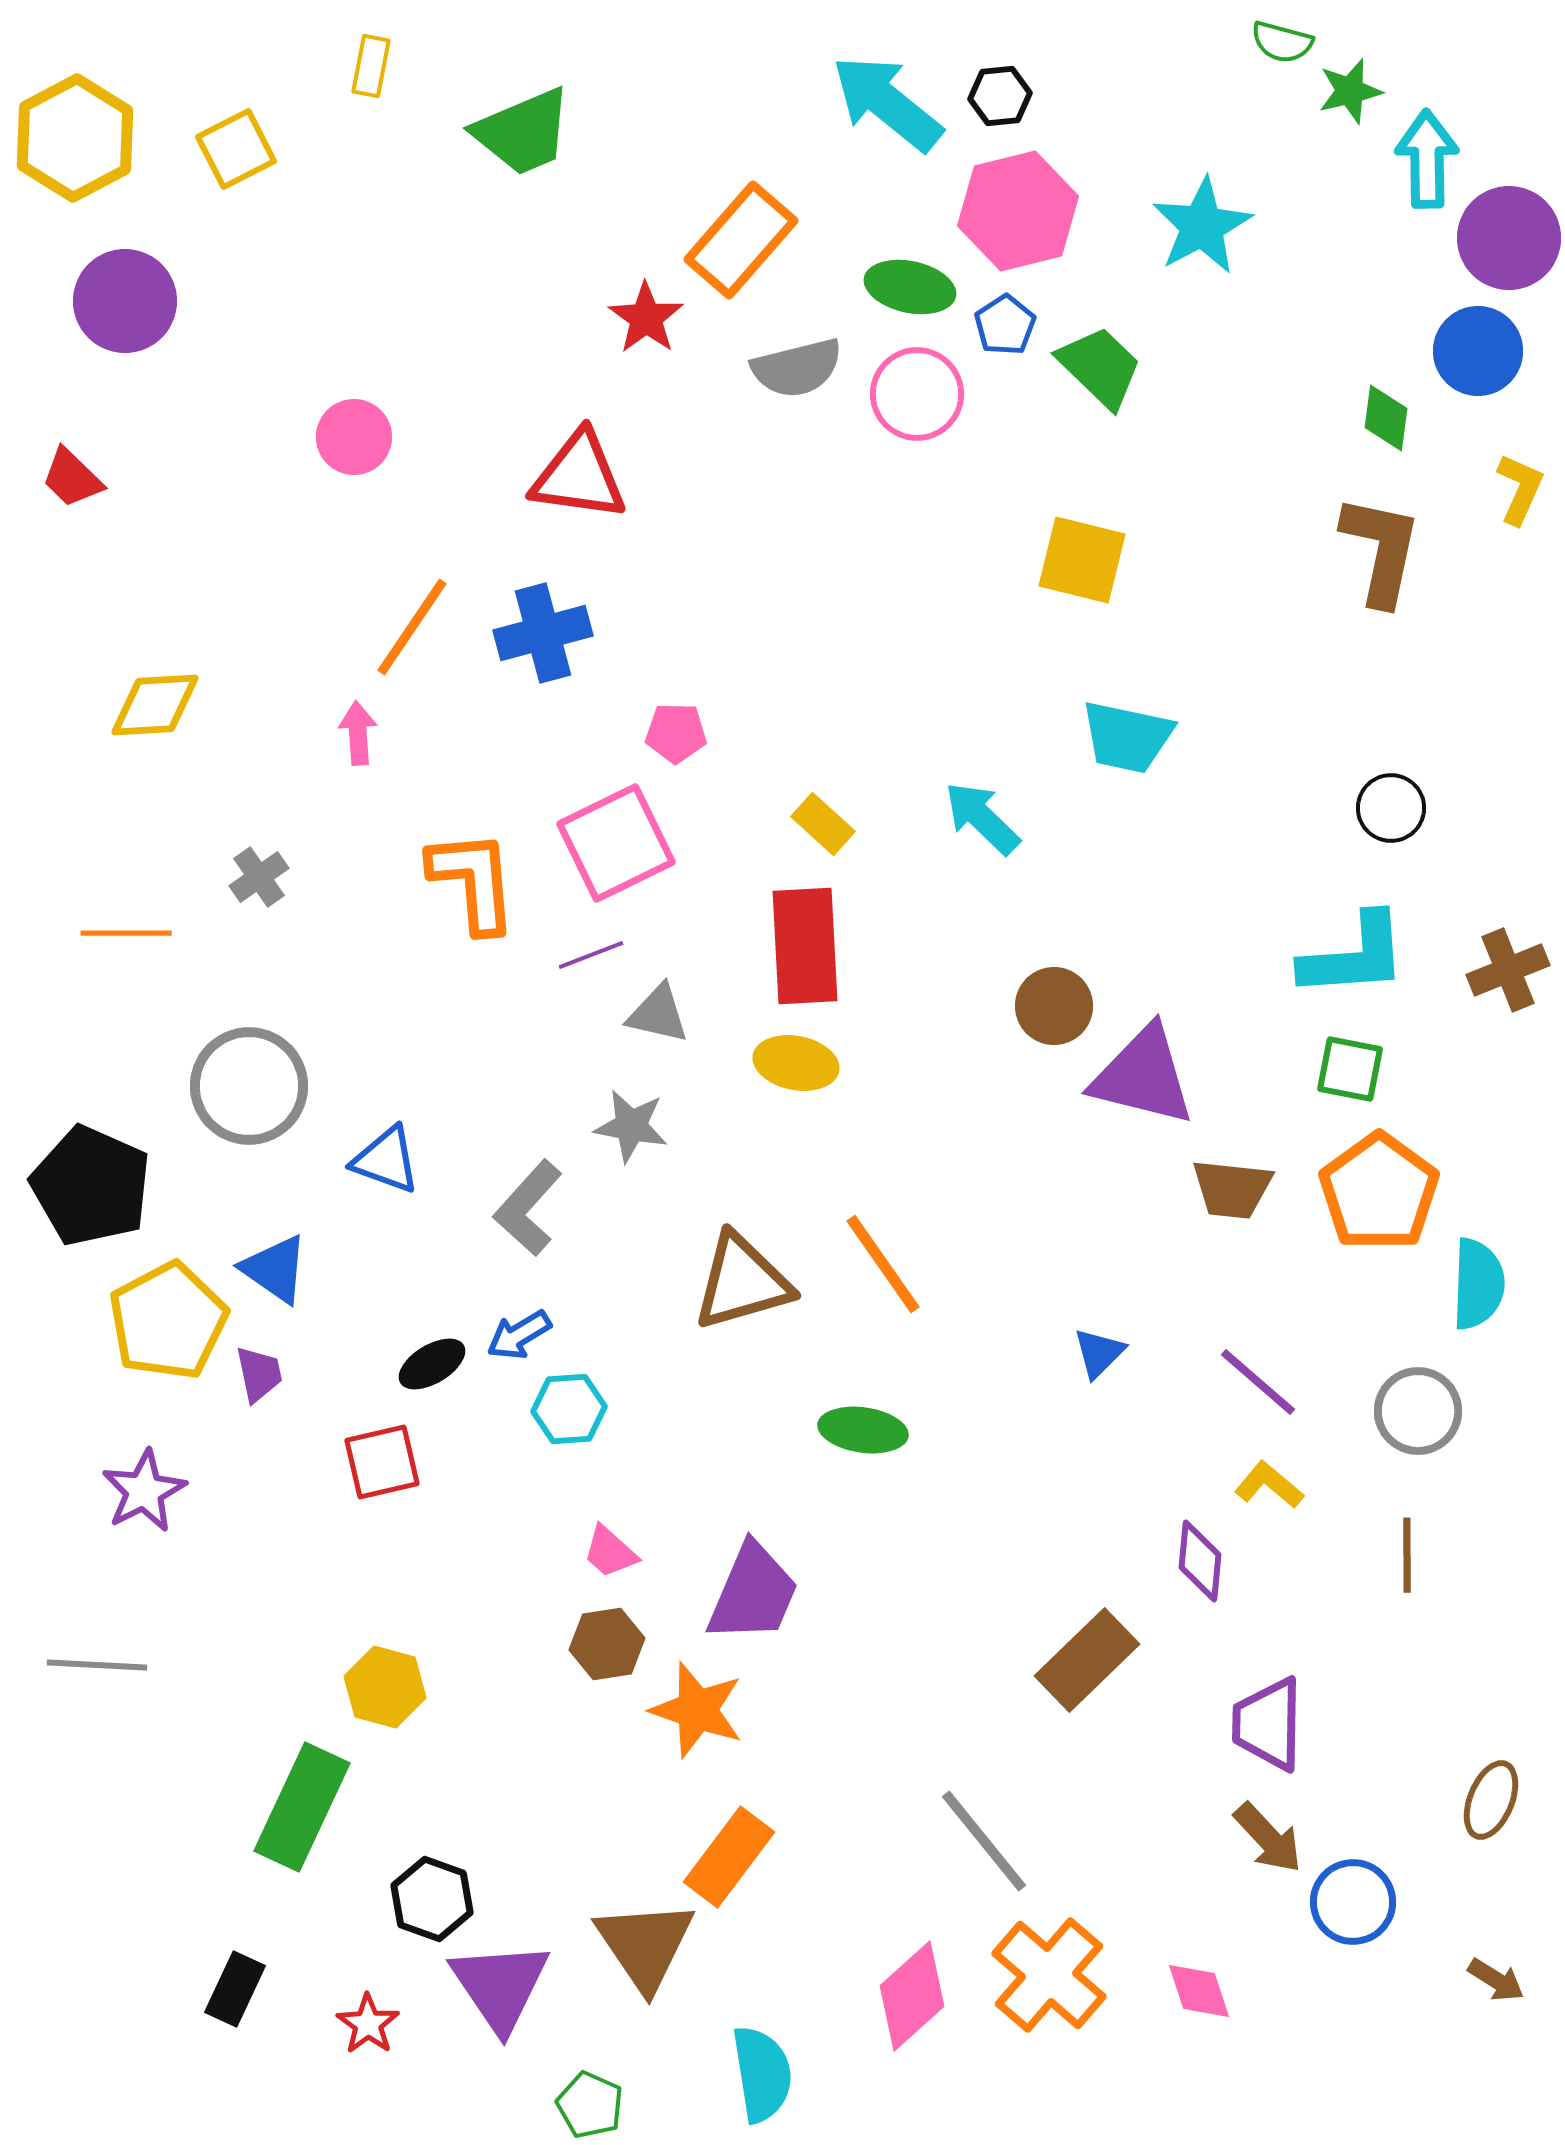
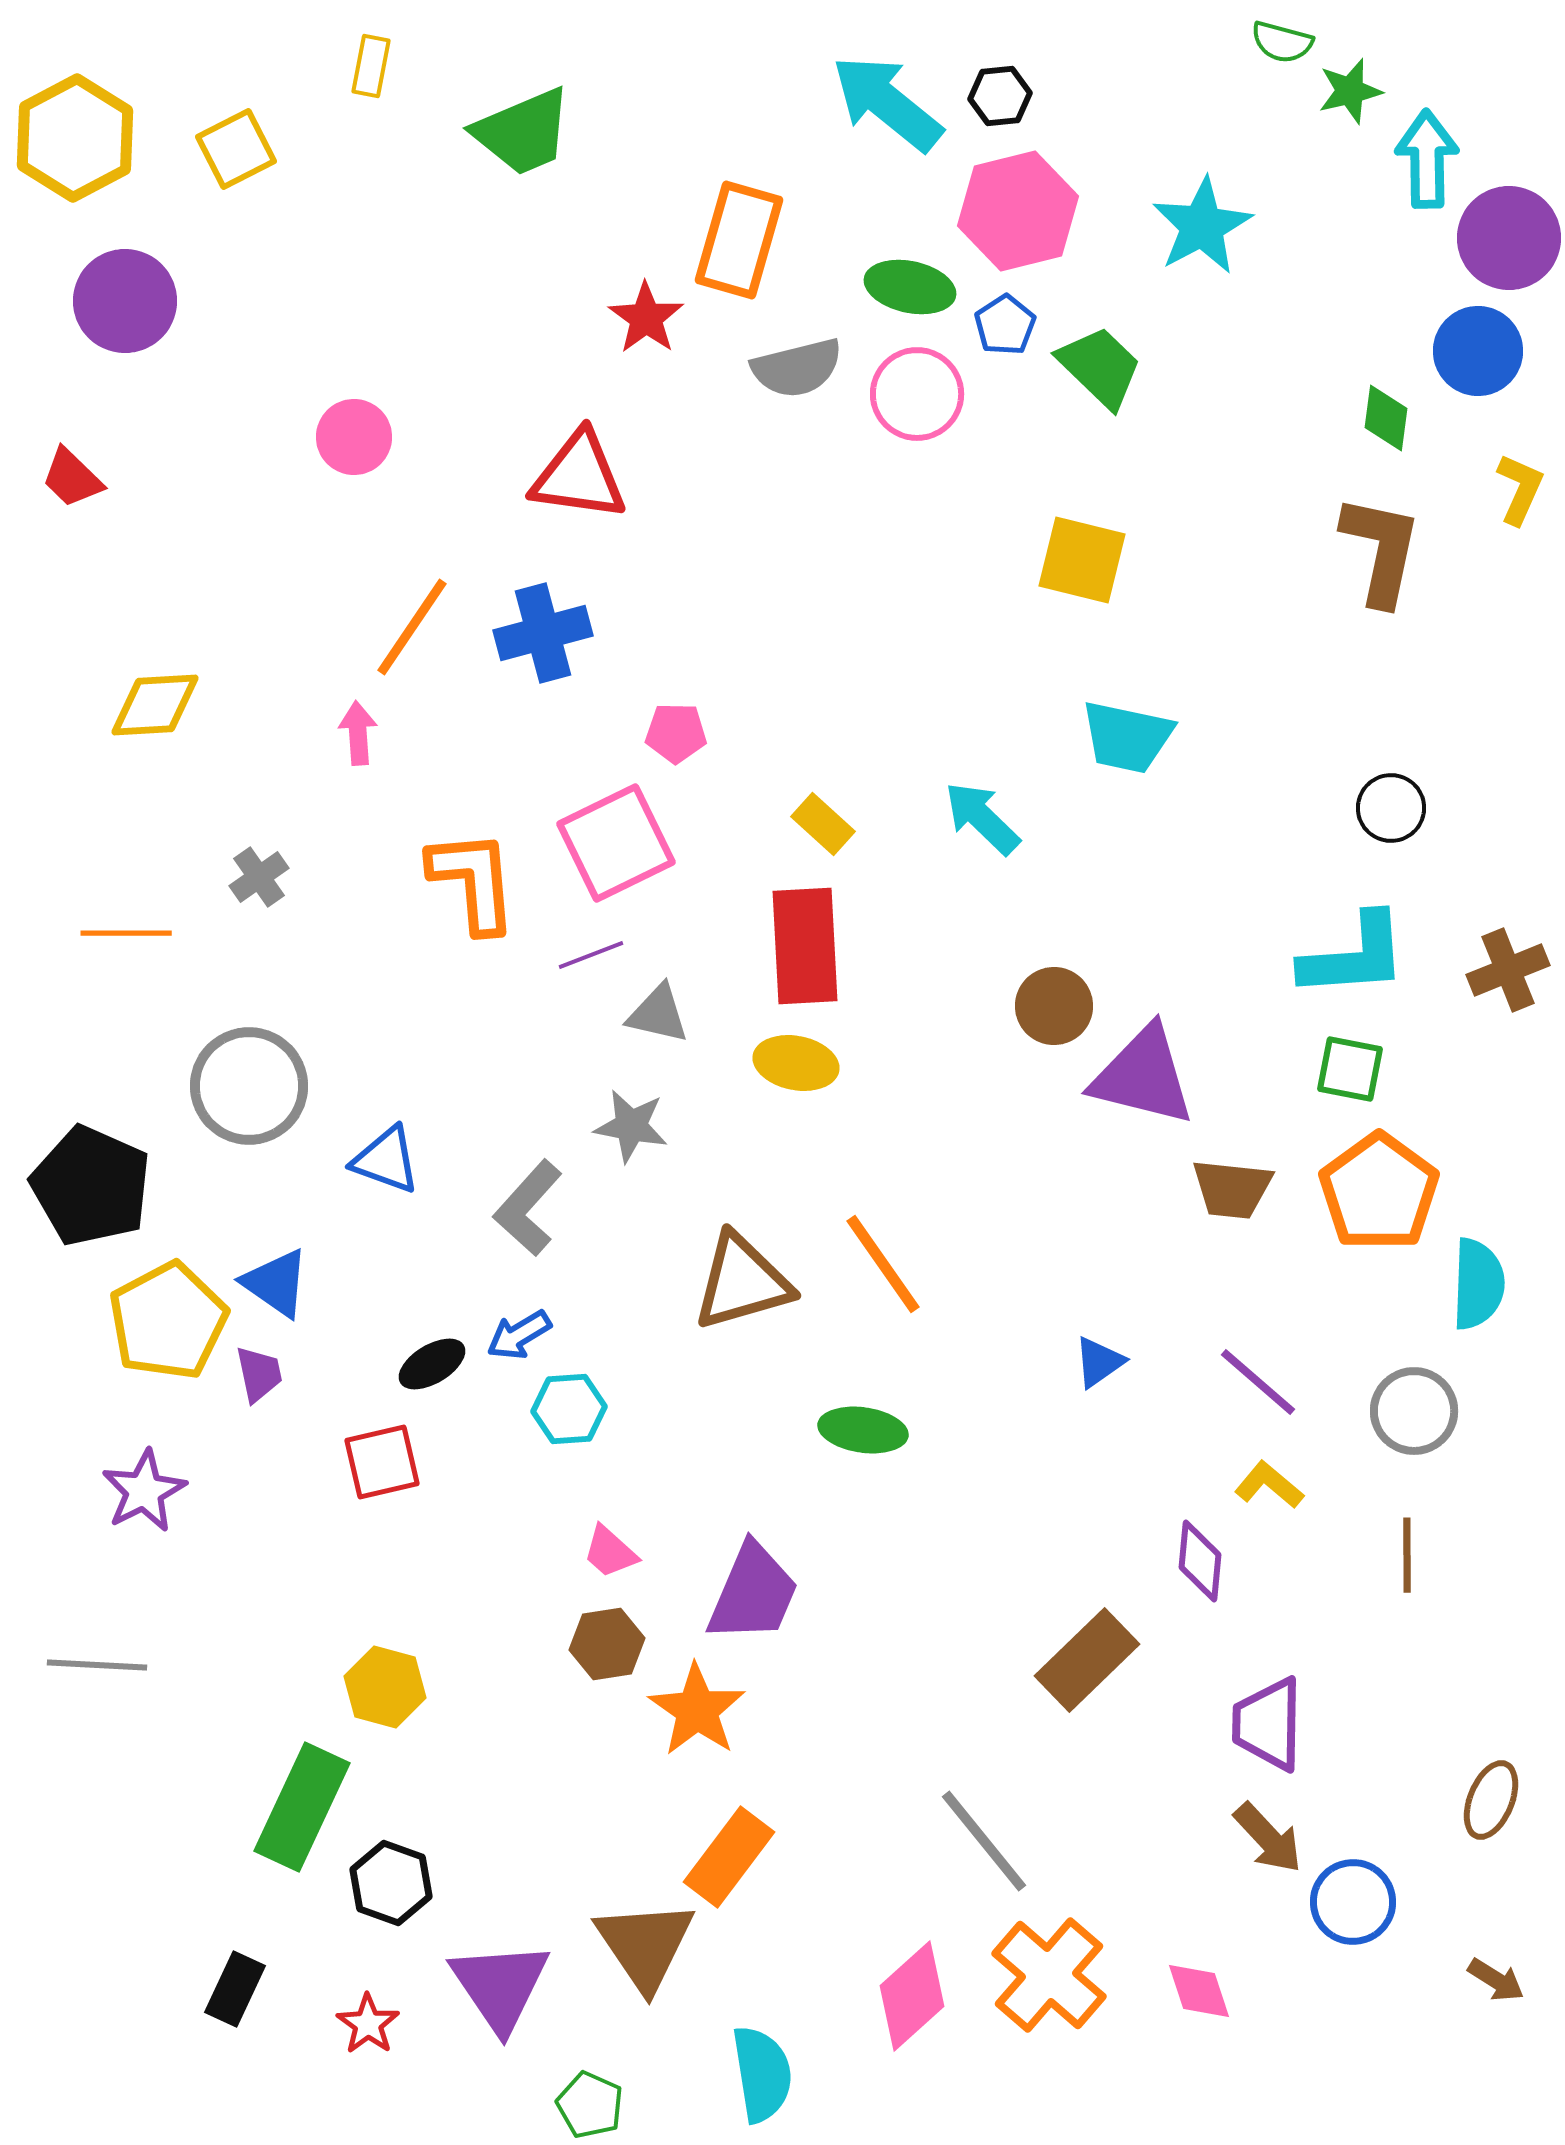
orange rectangle at (741, 240): moved 2 px left; rotated 25 degrees counterclockwise
blue triangle at (275, 1269): moved 1 px right, 14 px down
blue triangle at (1099, 1353): moved 9 px down; rotated 10 degrees clockwise
gray circle at (1418, 1411): moved 4 px left
orange star at (697, 1710): rotated 16 degrees clockwise
black hexagon at (432, 1899): moved 41 px left, 16 px up
